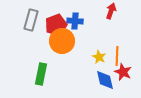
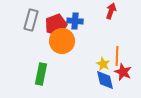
yellow star: moved 4 px right, 7 px down
